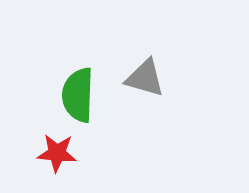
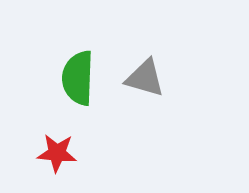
green semicircle: moved 17 px up
